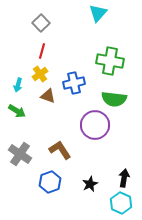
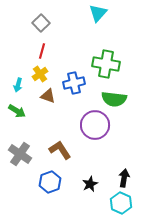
green cross: moved 4 px left, 3 px down
